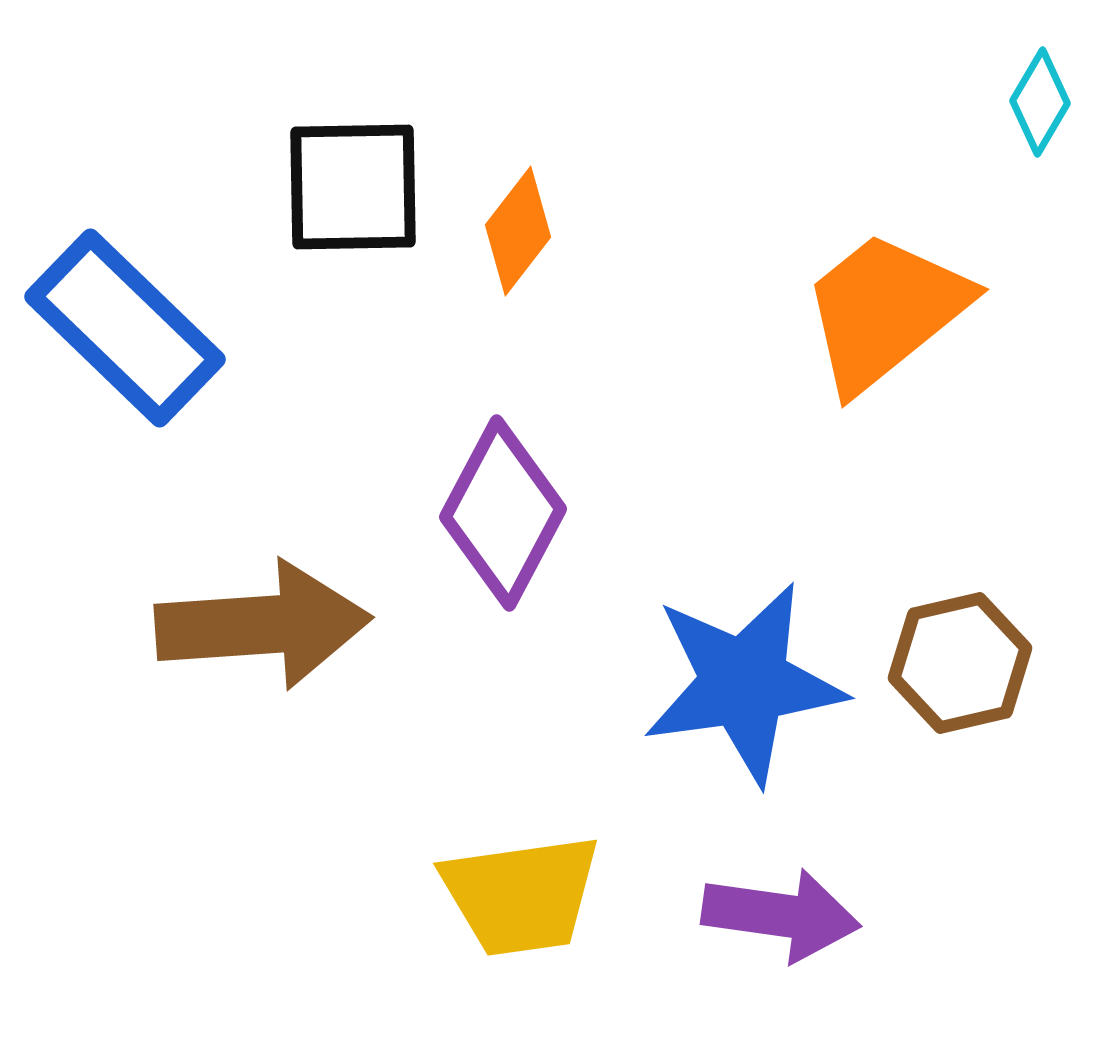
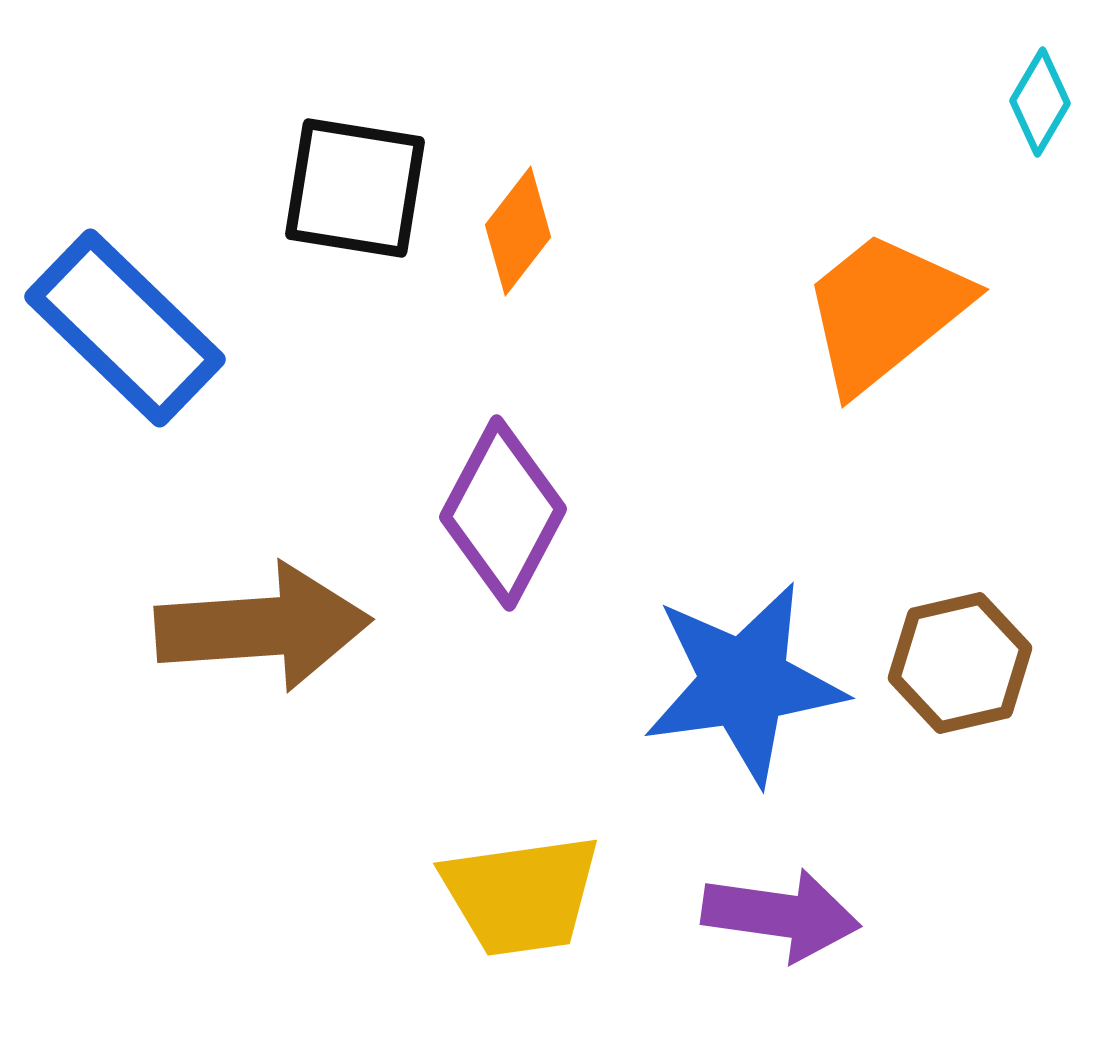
black square: moved 2 px right, 1 px down; rotated 10 degrees clockwise
brown arrow: moved 2 px down
